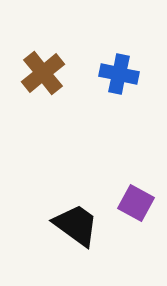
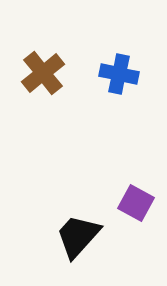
black trapezoid: moved 2 px right, 11 px down; rotated 84 degrees counterclockwise
